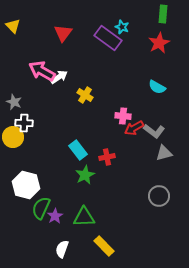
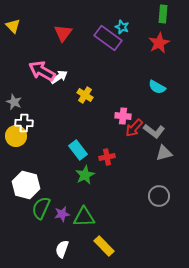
red arrow: rotated 18 degrees counterclockwise
yellow circle: moved 3 px right, 1 px up
purple star: moved 7 px right, 2 px up; rotated 21 degrees clockwise
